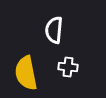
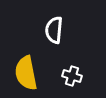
white cross: moved 4 px right, 9 px down; rotated 12 degrees clockwise
